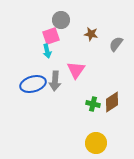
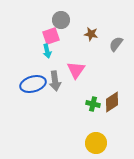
gray arrow: rotated 12 degrees counterclockwise
